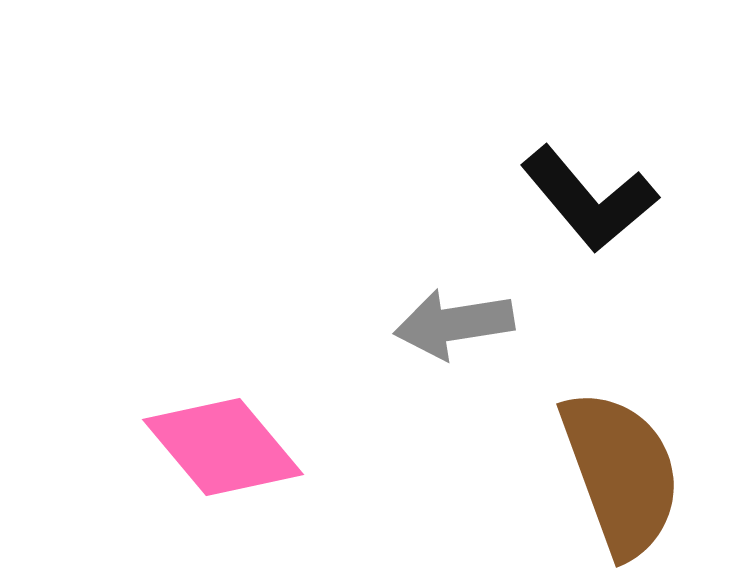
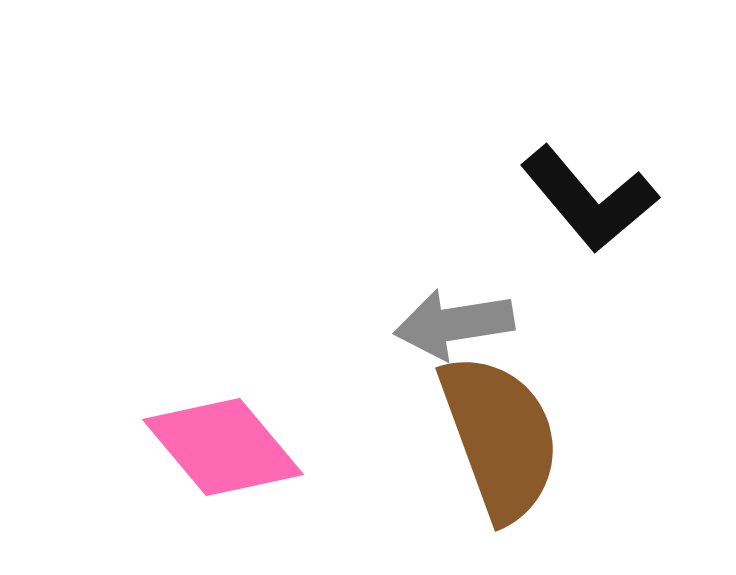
brown semicircle: moved 121 px left, 36 px up
